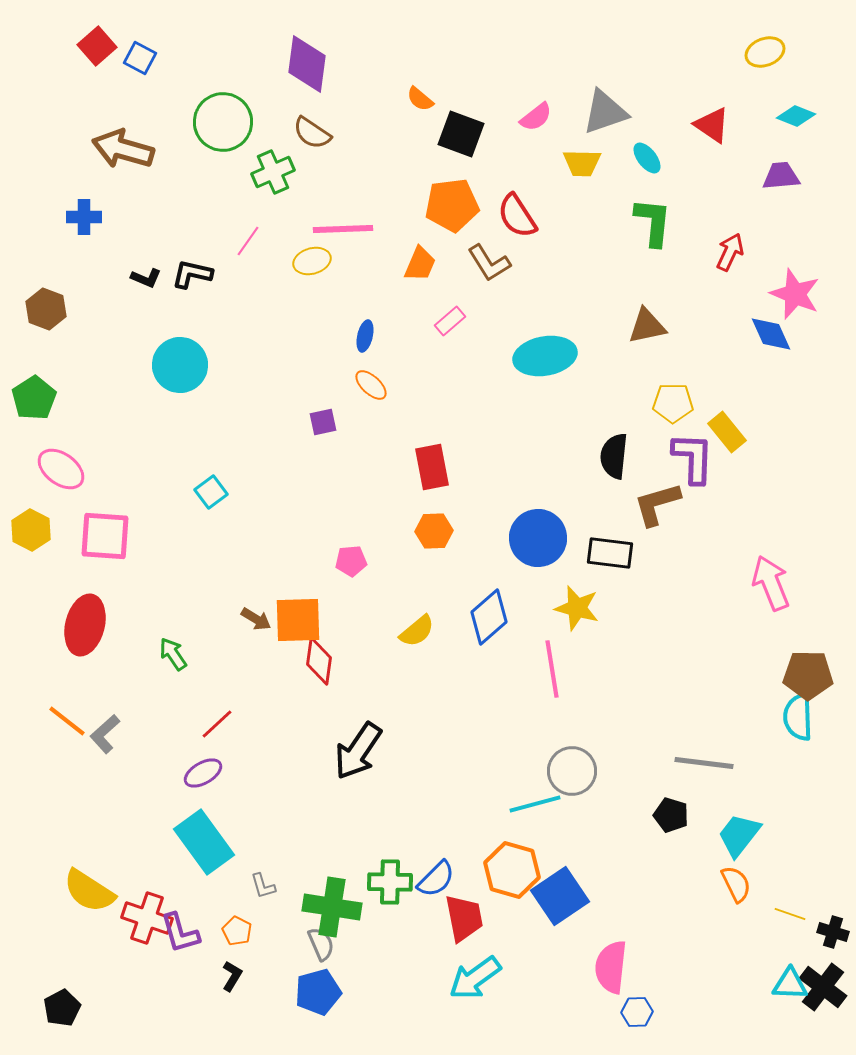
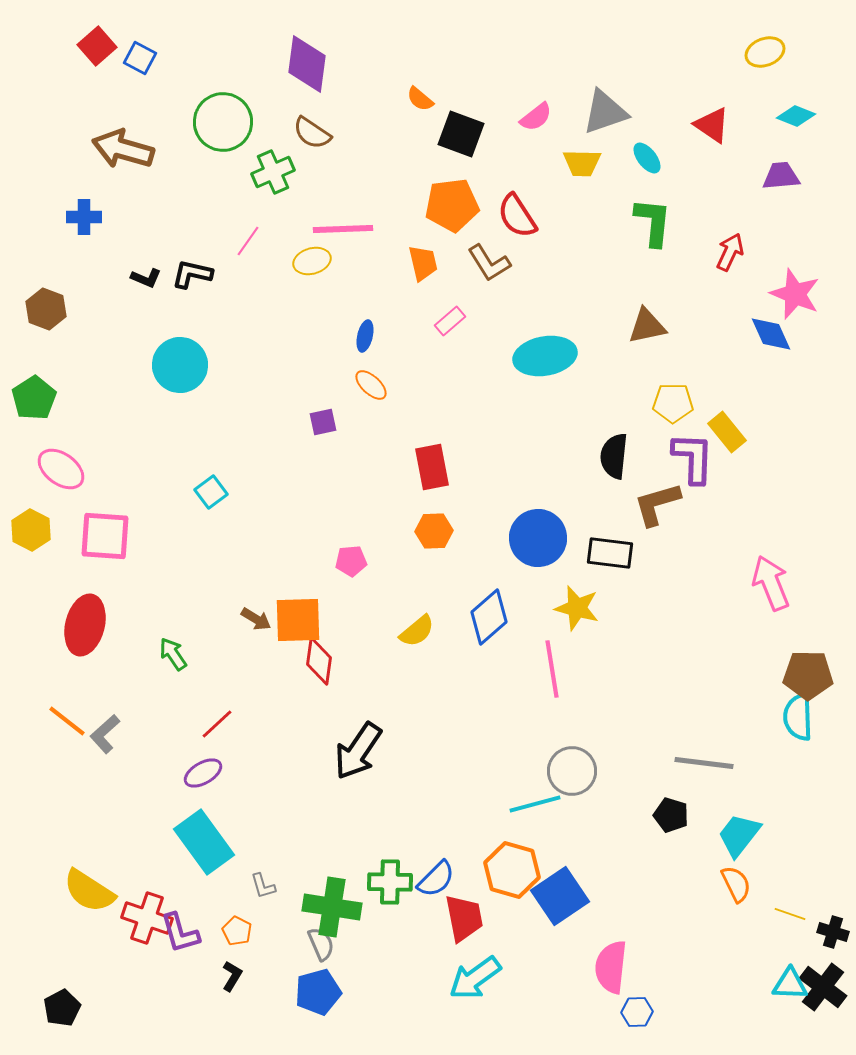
orange trapezoid at (420, 264): moved 3 px right, 1 px up; rotated 36 degrees counterclockwise
